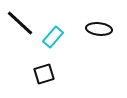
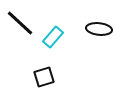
black square: moved 3 px down
